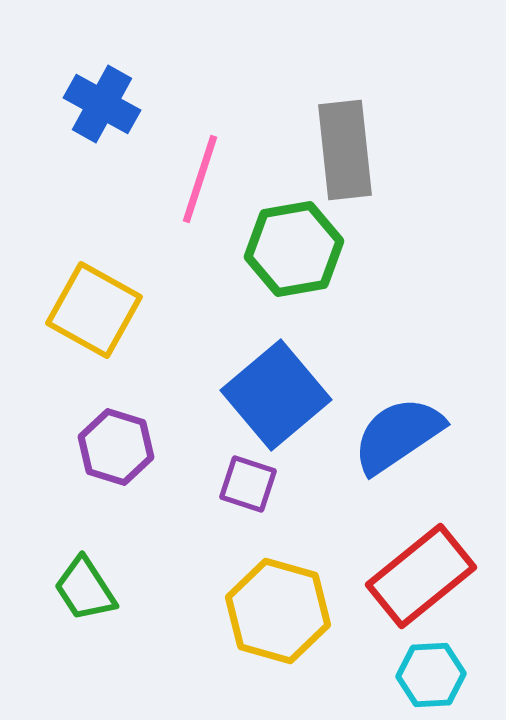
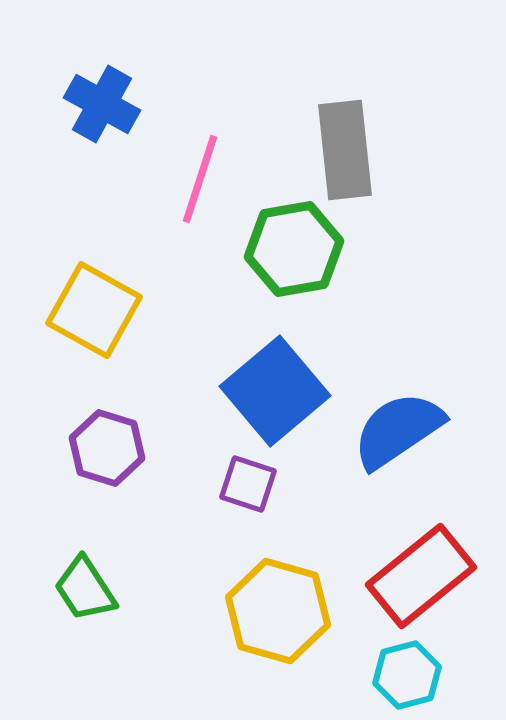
blue square: moved 1 px left, 4 px up
blue semicircle: moved 5 px up
purple hexagon: moved 9 px left, 1 px down
cyan hexagon: moved 24 px left; rotated 12 degrees counterclockwise
